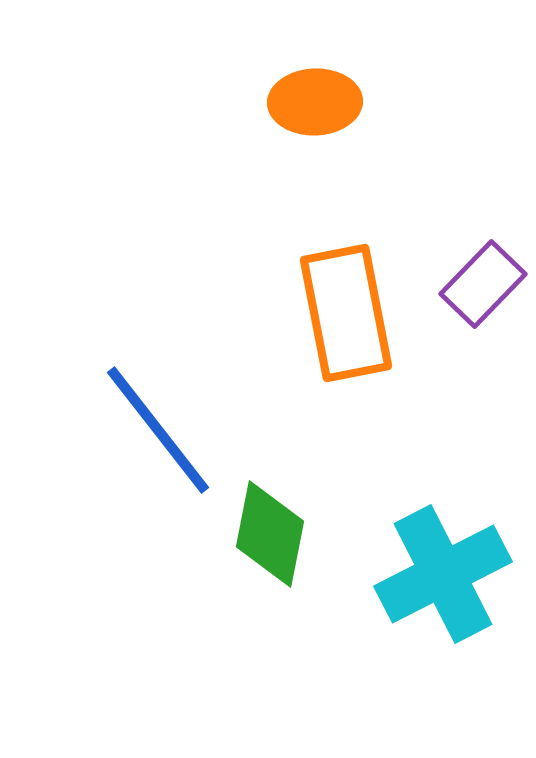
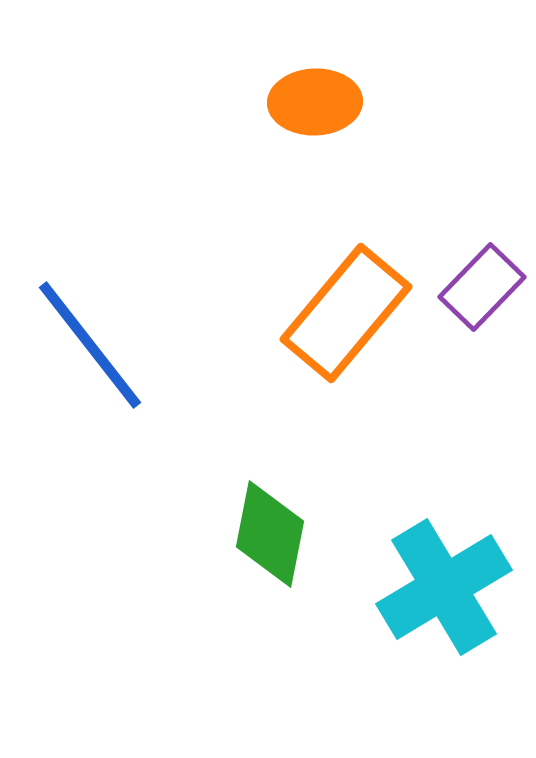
purple rectangle: moved 1 px left, 3 px down
orange rectangle: rotated 51 degrees clockwise
blue line: moved 68 px left, 85 px up
cyan cross: moved 1 px right, 13 px down; rotated 4 degrees counterclockwise
